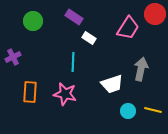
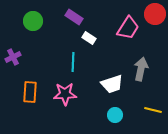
pink star: rotated 15 degrees counterclockwise
cyan circle: moved 13 px left, 4 px down
